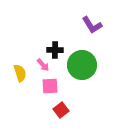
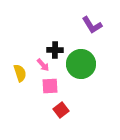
green circle: moved 1 px left, 1 px up
